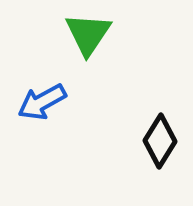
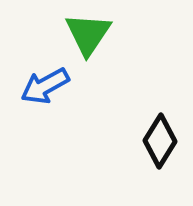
blue arrow: moved 3 px right, 16 px up
